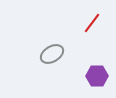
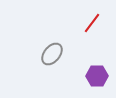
gray ellipse: rotated 20 degrees counterclockwise
